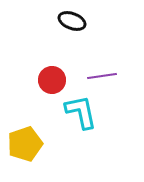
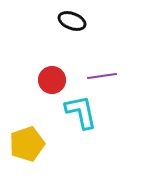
yellow pentagon: moved 2 px right
